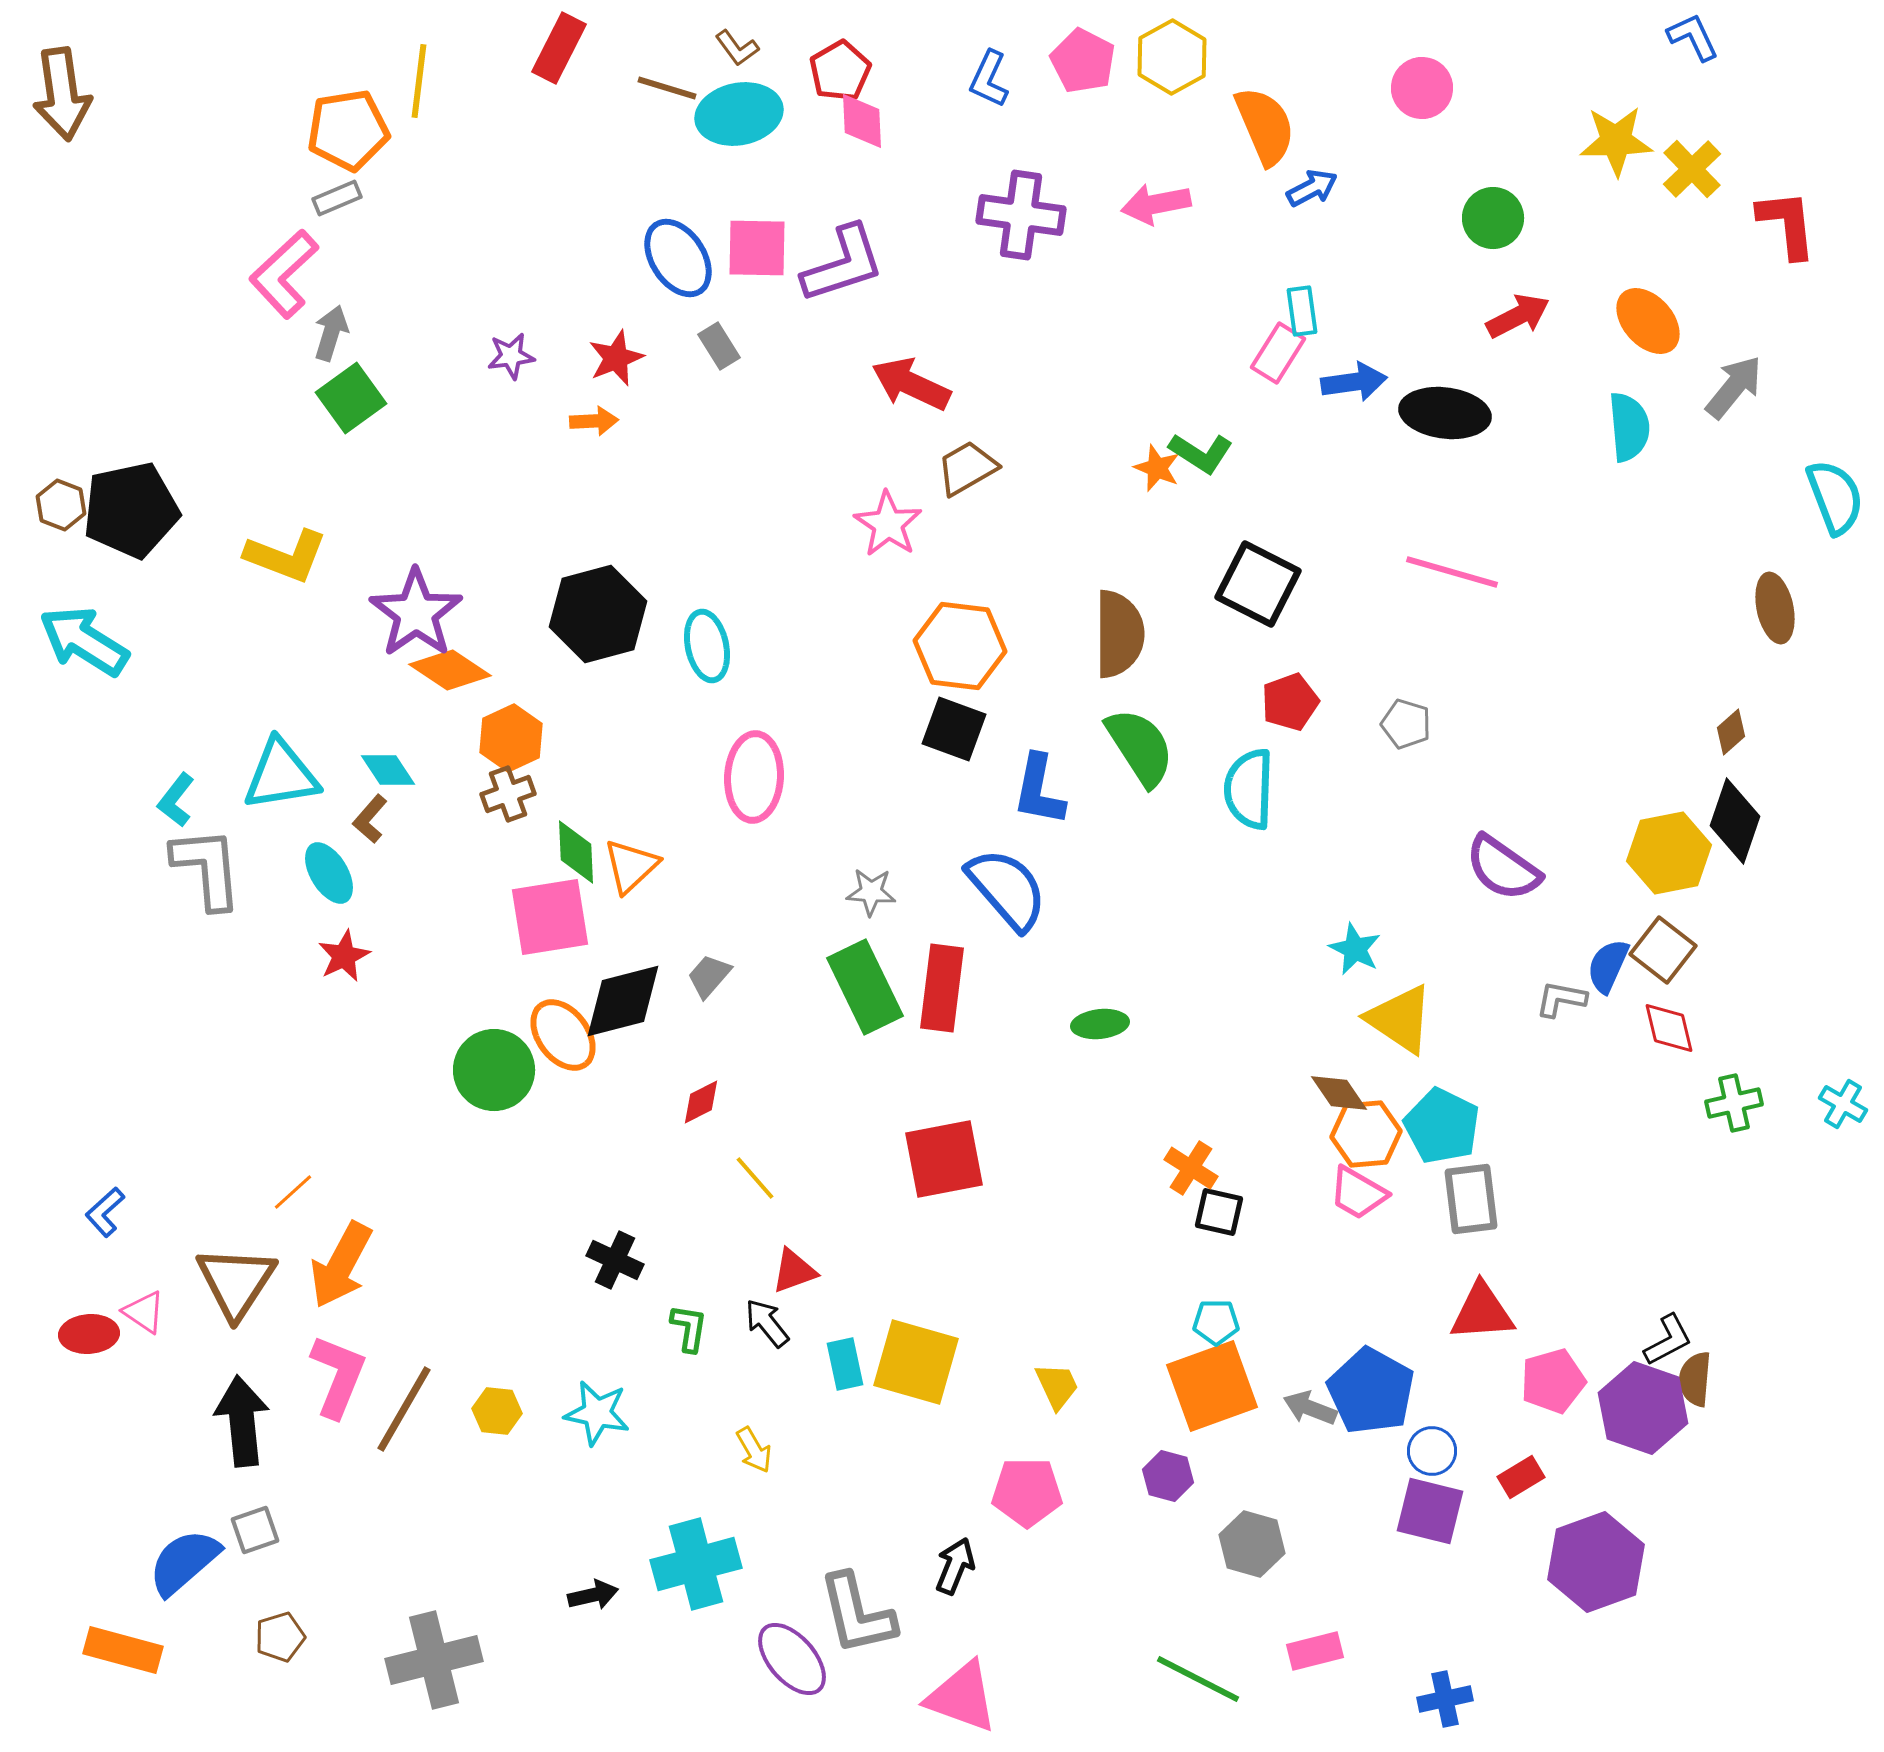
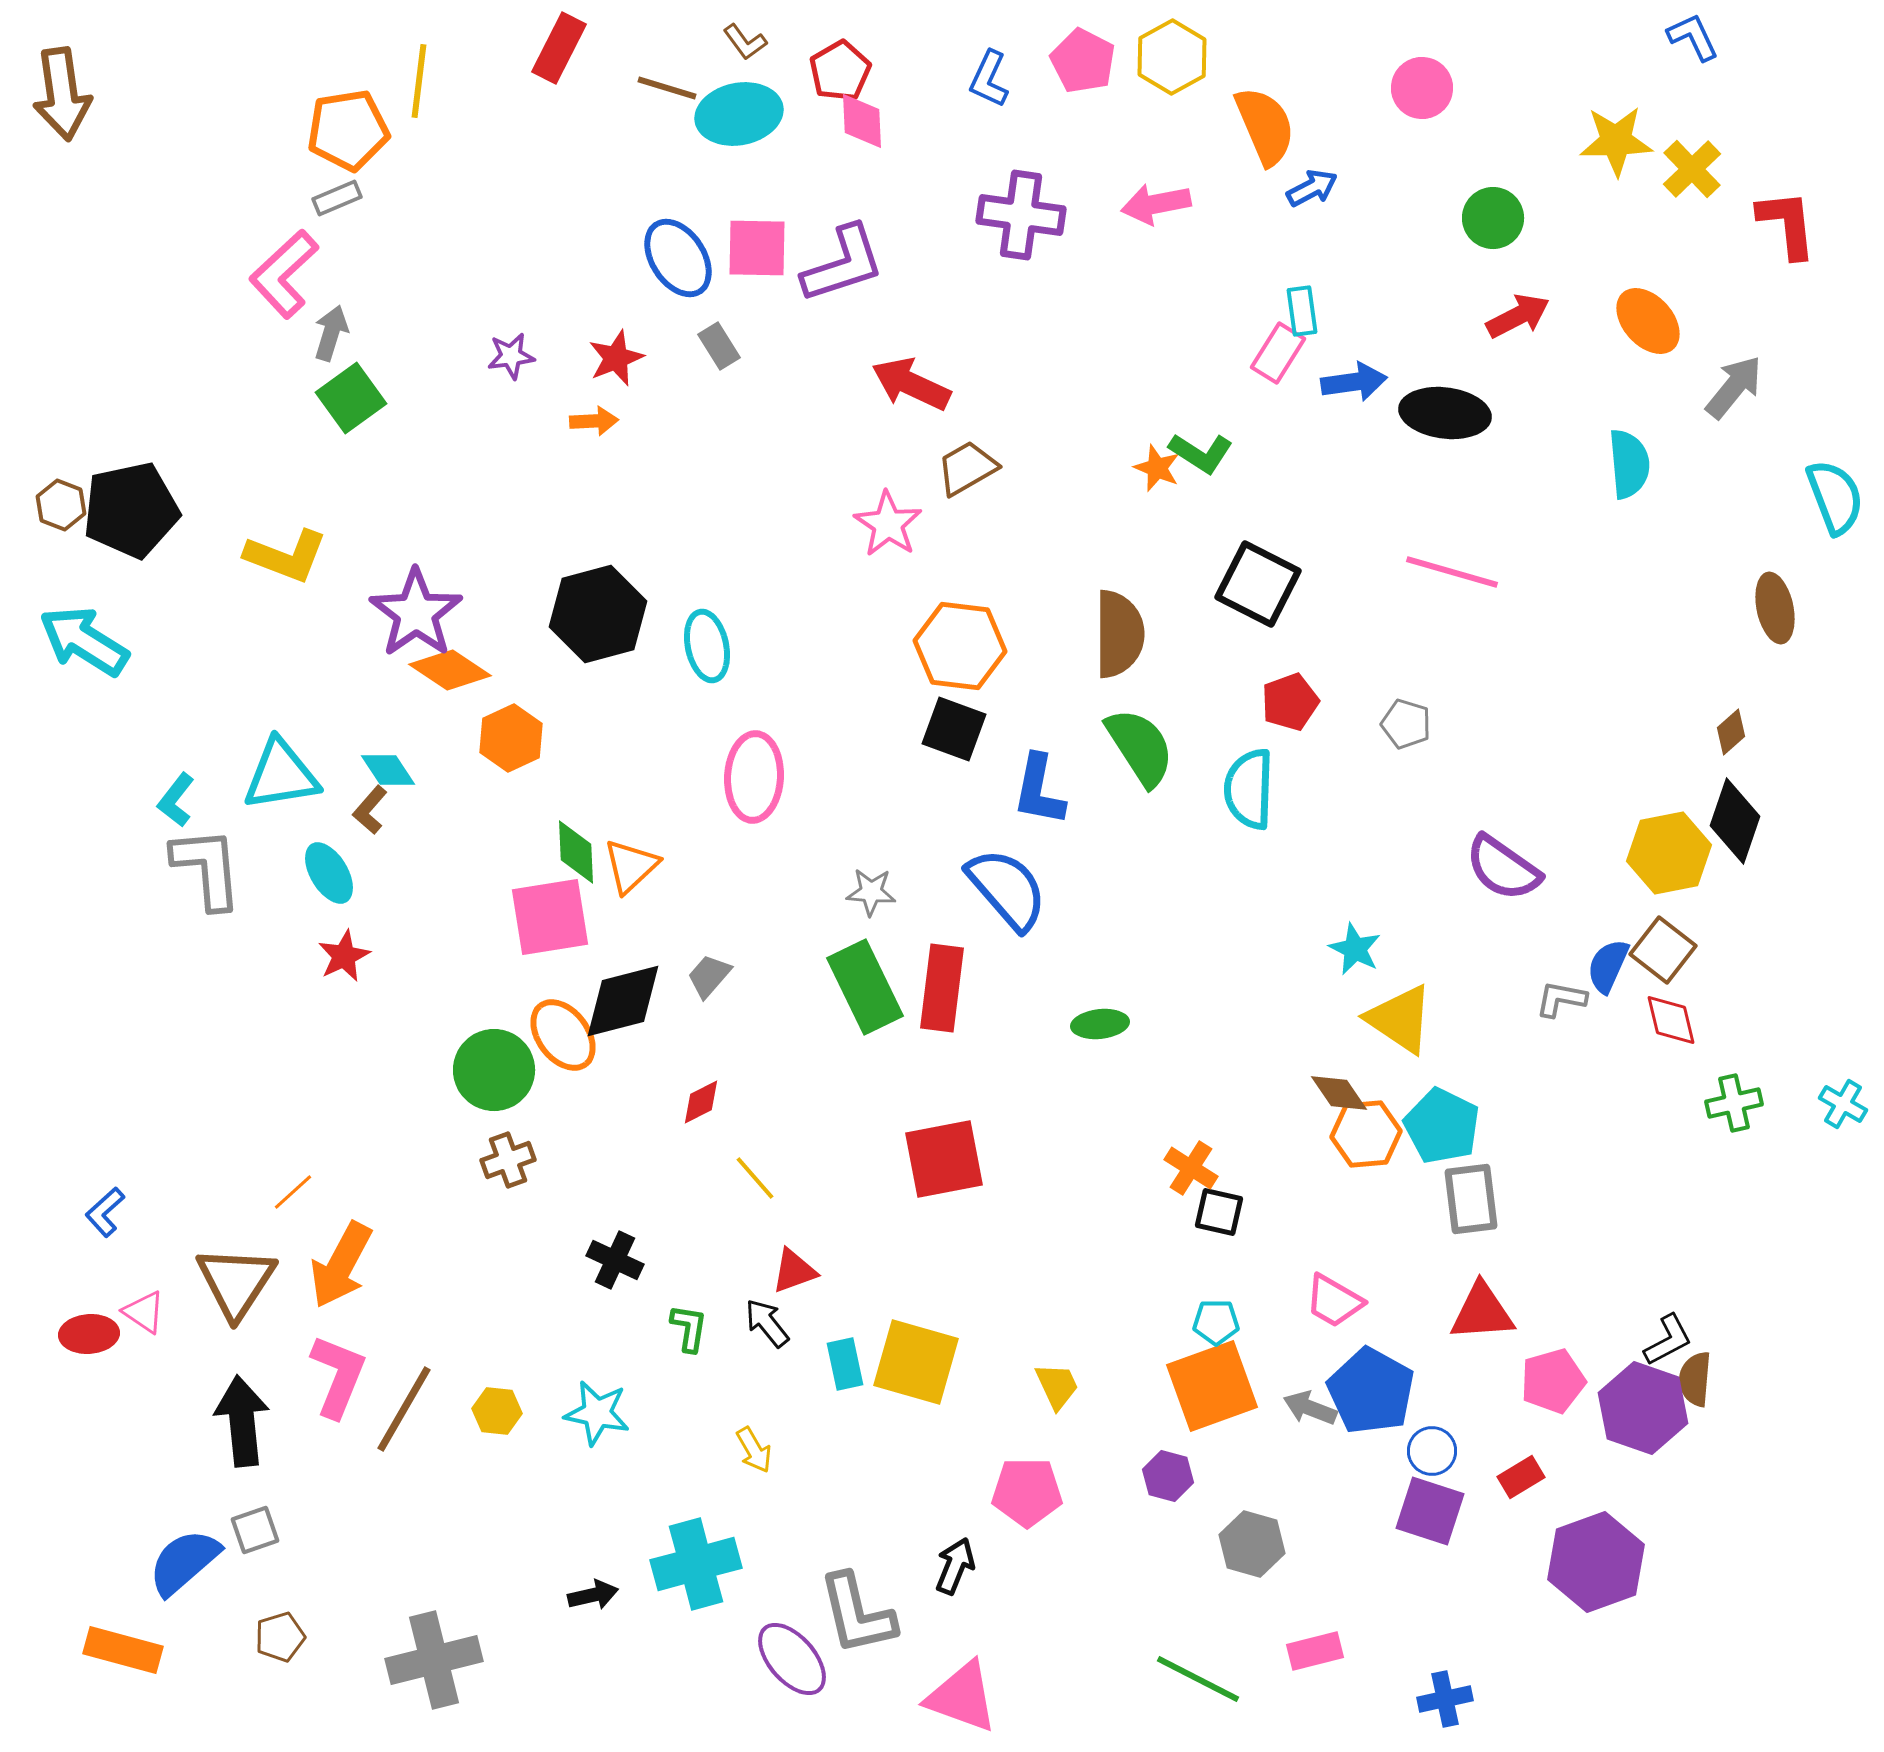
brown L-shape at (737, 48): moved 8 px right, 6 px up
cyan semicircle at (1629, 427): moved 37 px down
brown cross at (508, 794): moved 366 px down
brown L-shape at (370, 819): moved 9 px up
red diamond at (1669, 1028): moved 2 px right, 8 px up
pink trapezoid at (1358, 1193): moved 24 px left, 108 px down
purple square at (1430, 1511): rotated 4 degrees clockwise
